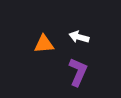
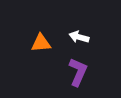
orange triangle: moved 3 px left, 1 px up
